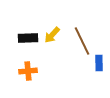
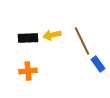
yellow arrow: rotated 36 degrees clockwise
blue rectangle: moved 1 px left, 1 px down; rotated 35 degrees counterclockwise
